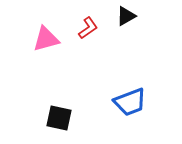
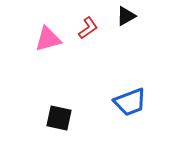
pink triangle: moved 2 px right
